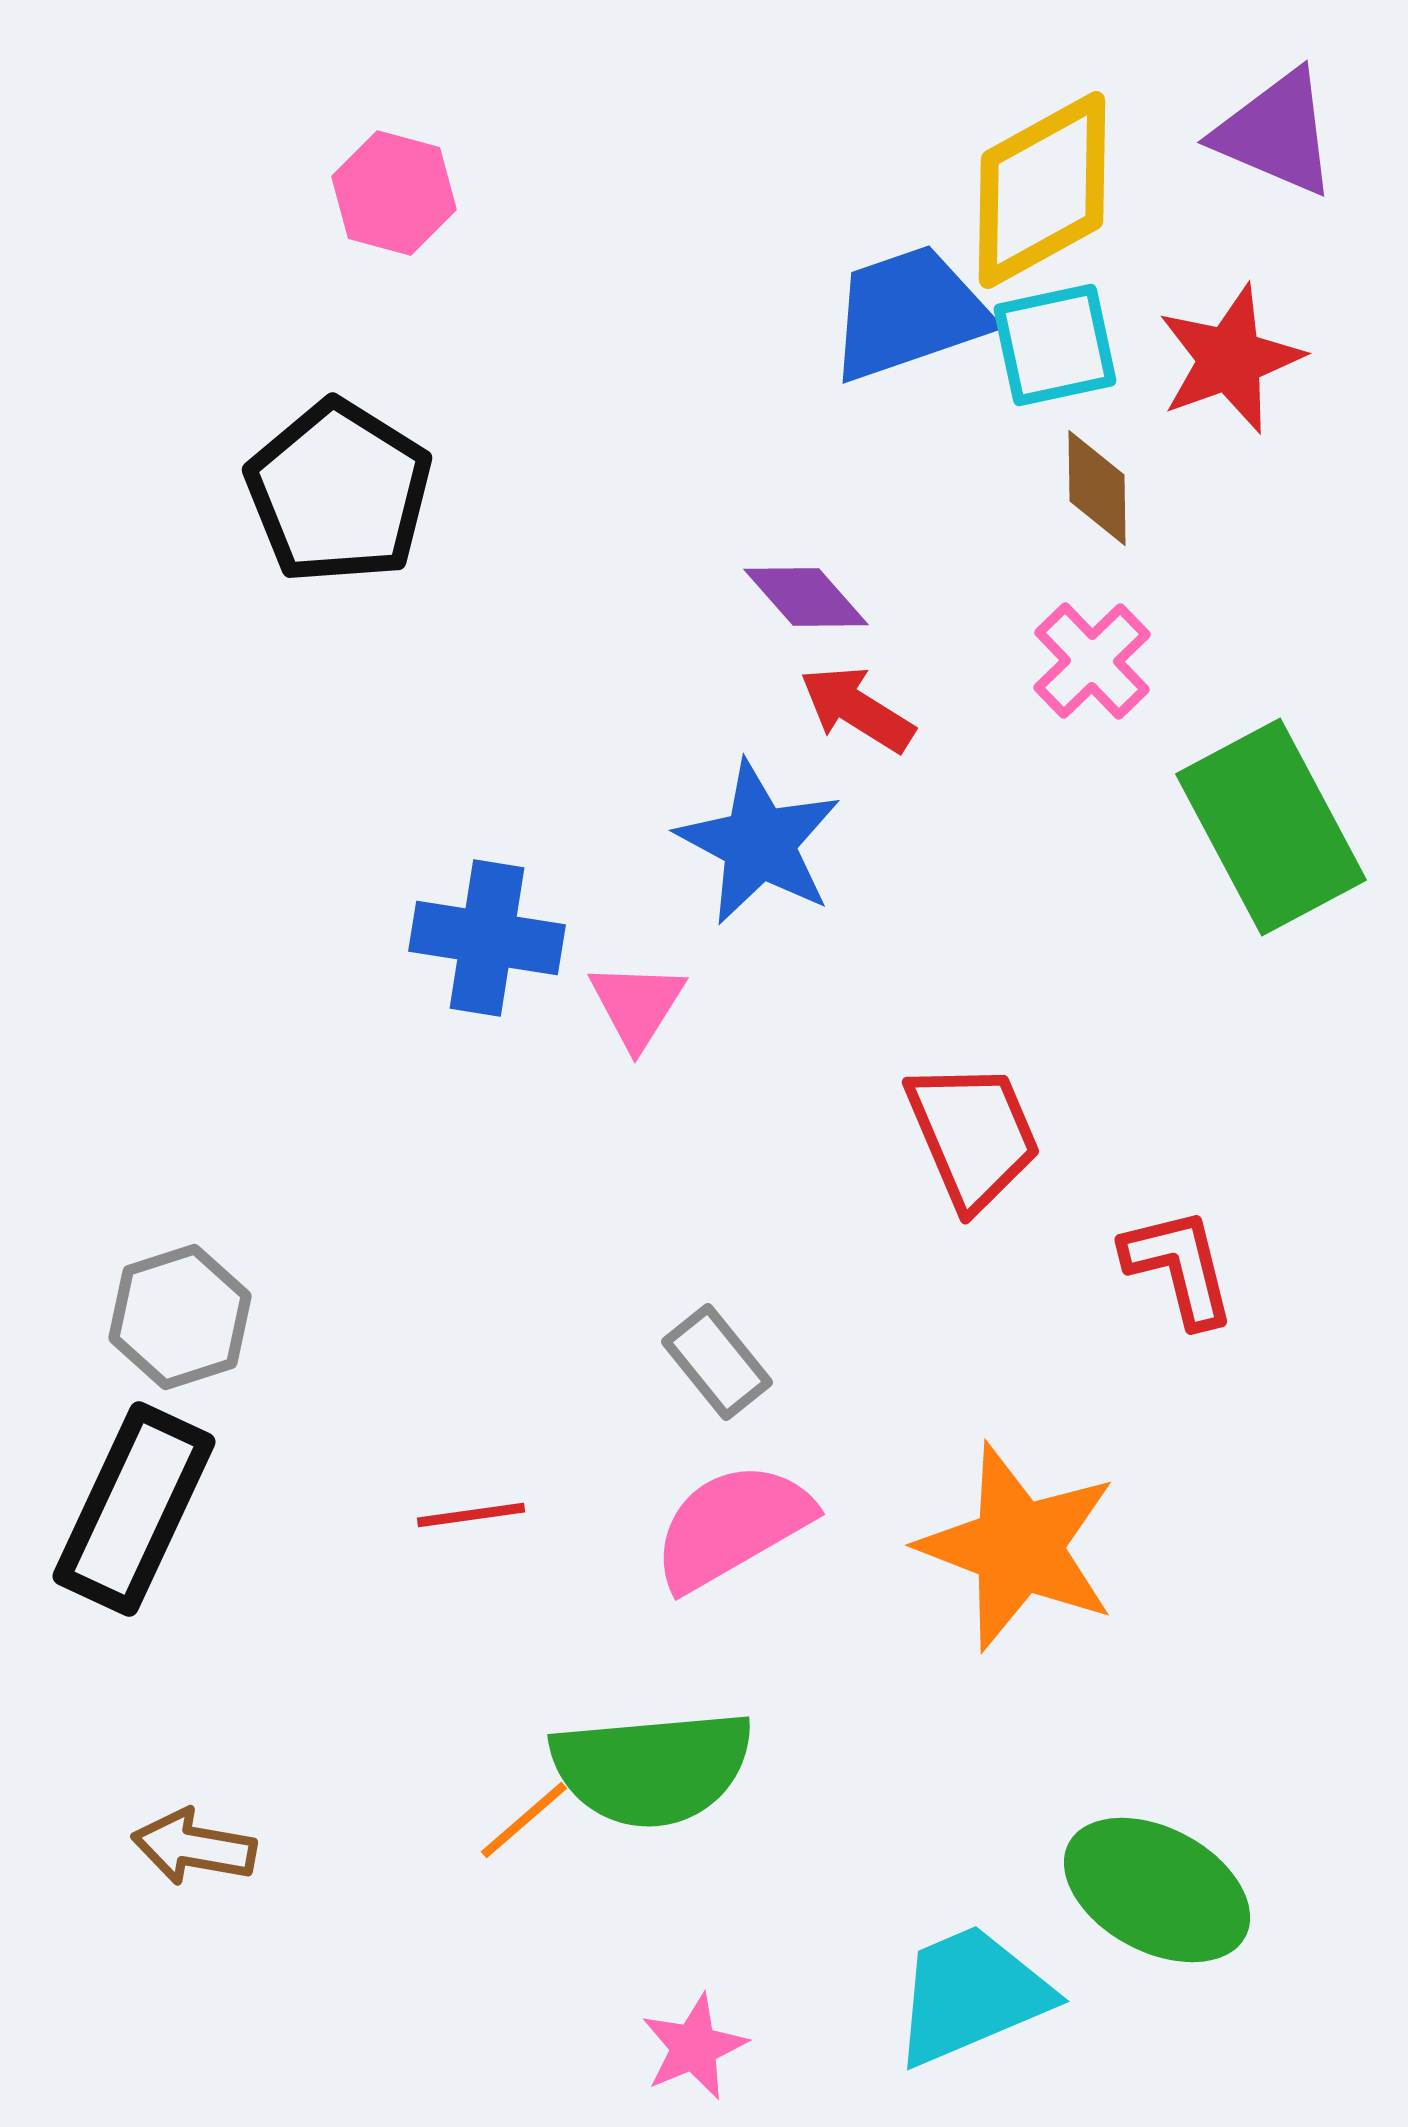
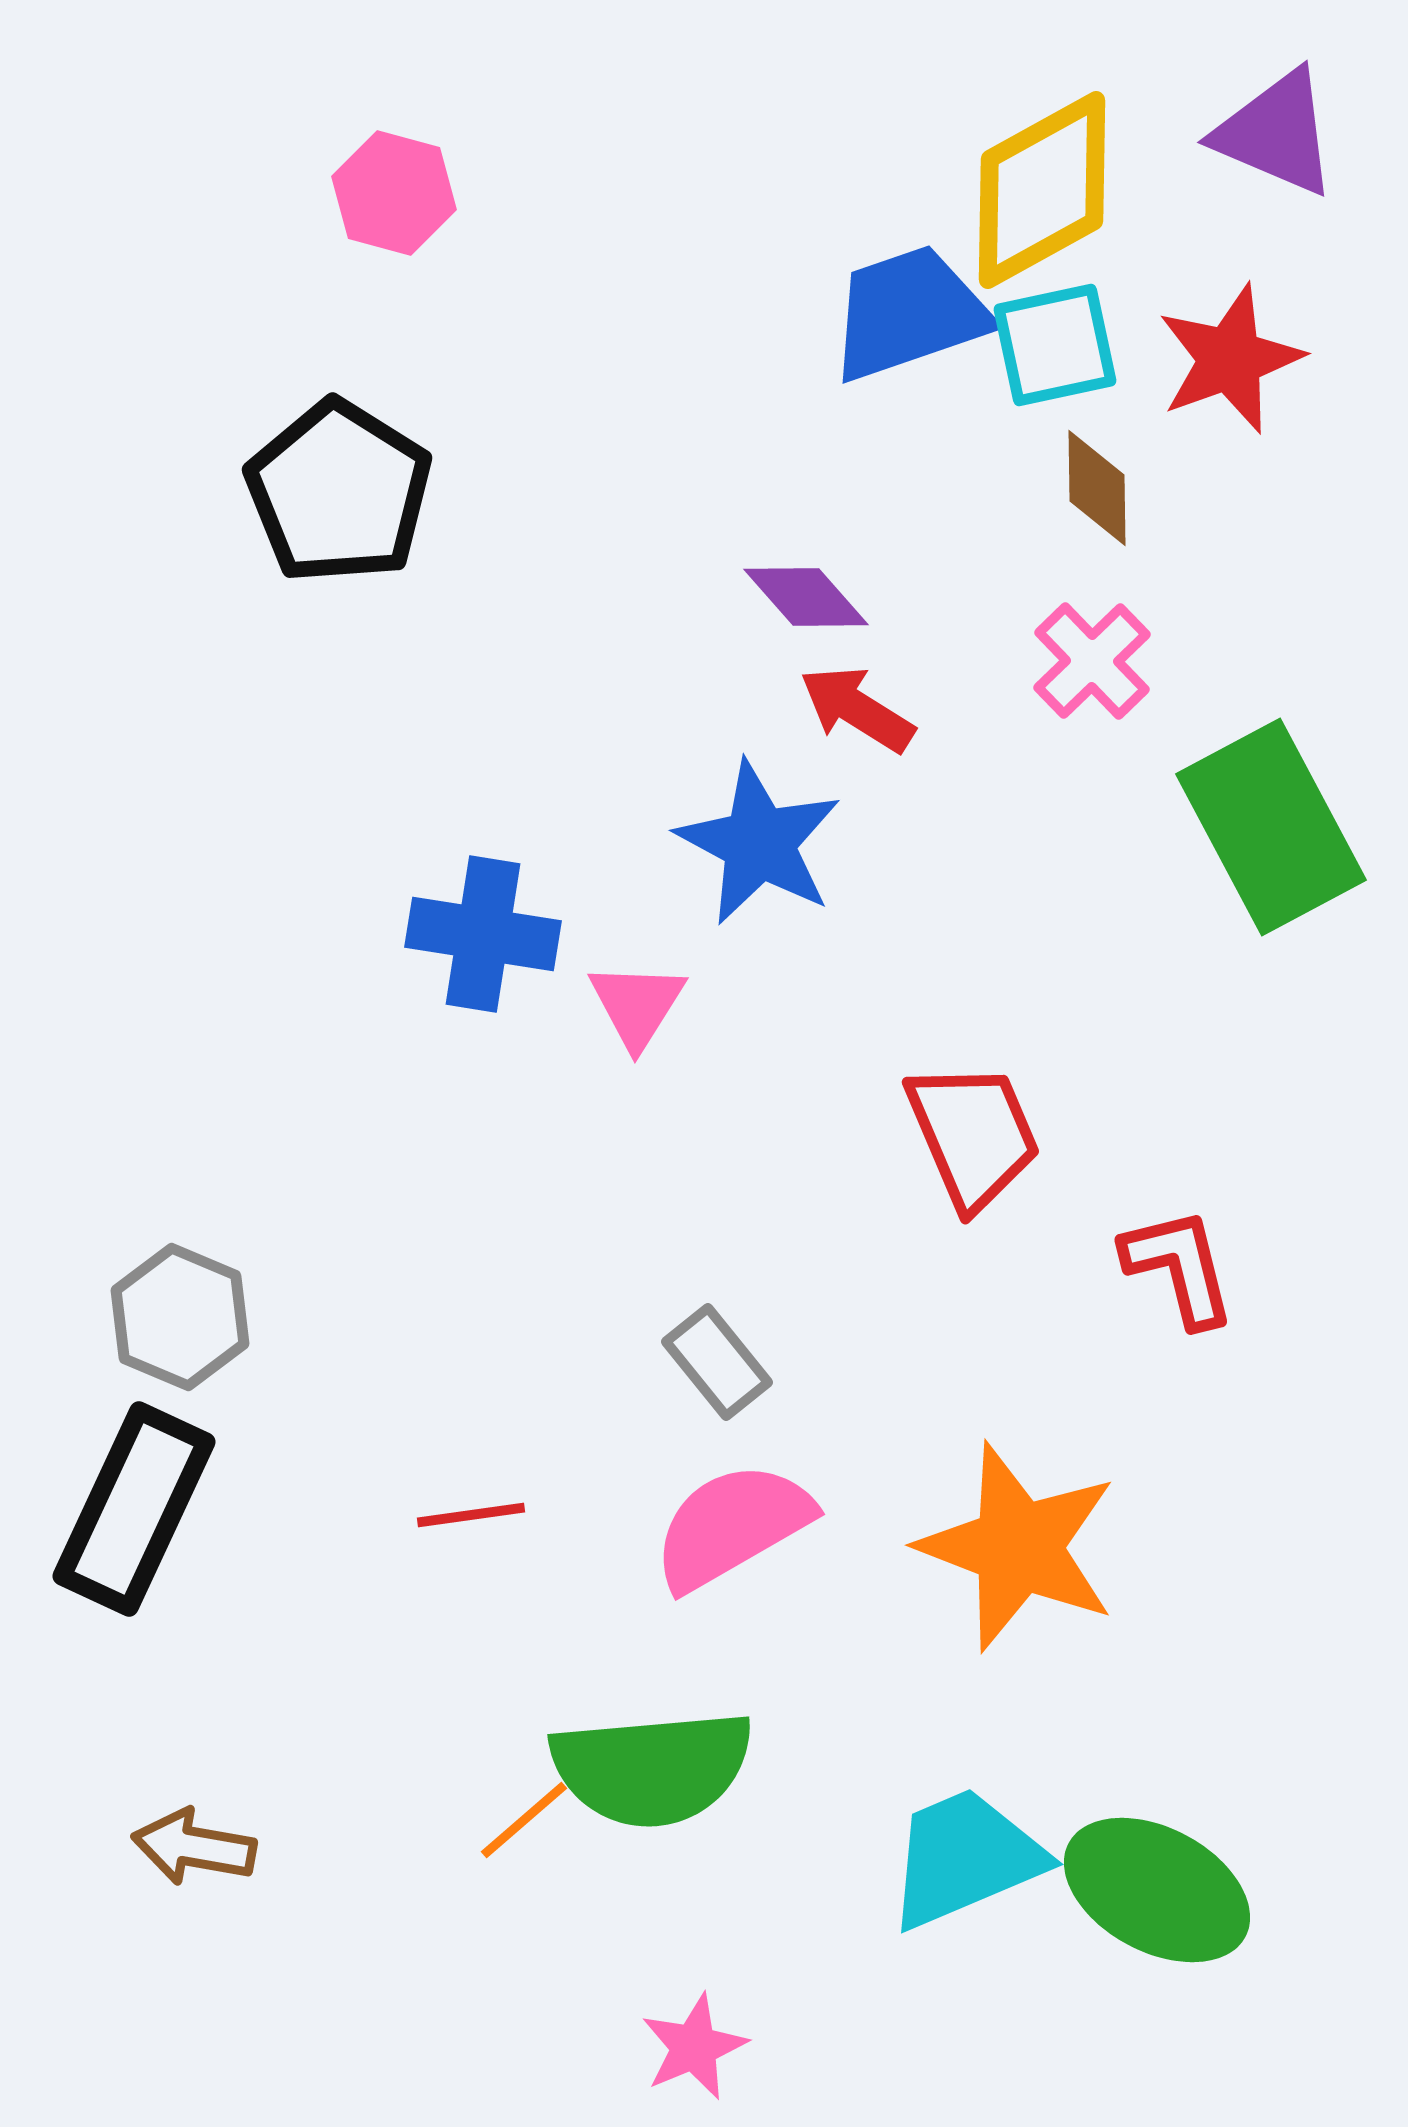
blue cross: moved 4 px left, 4 px up
gray hexagon: rotated 19 degrees counterclockwise
cyan trapezoid: moved 6 px left, 137 px up
